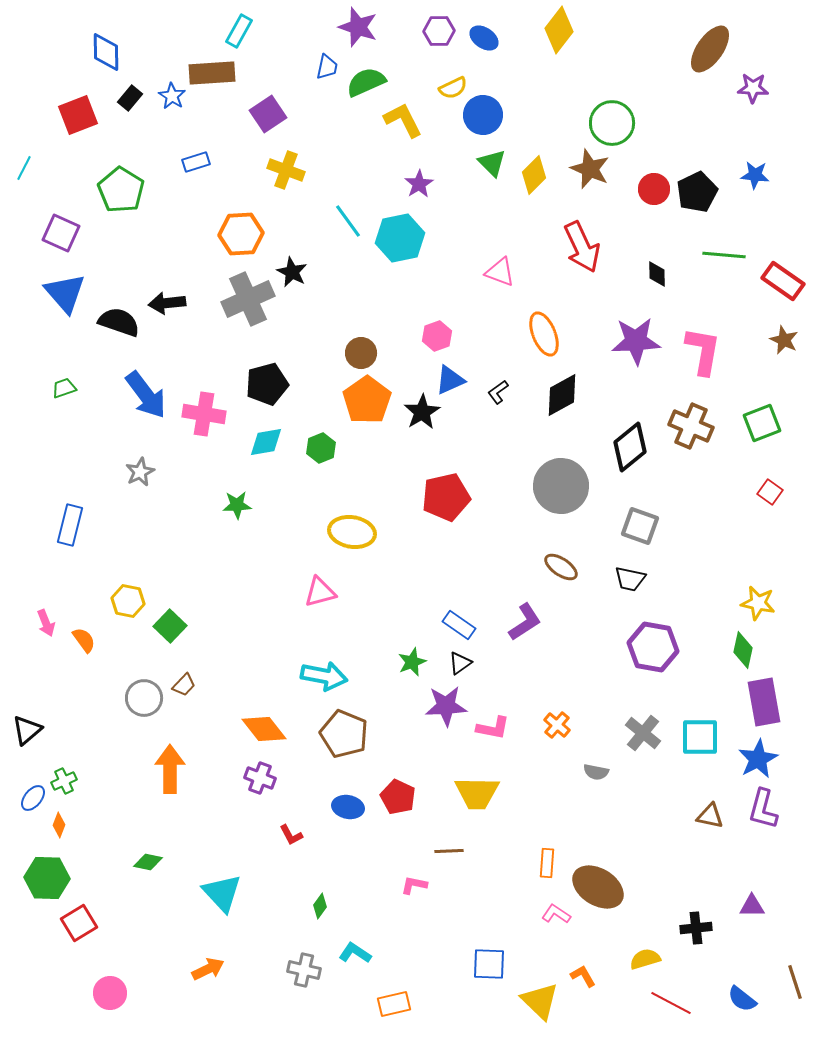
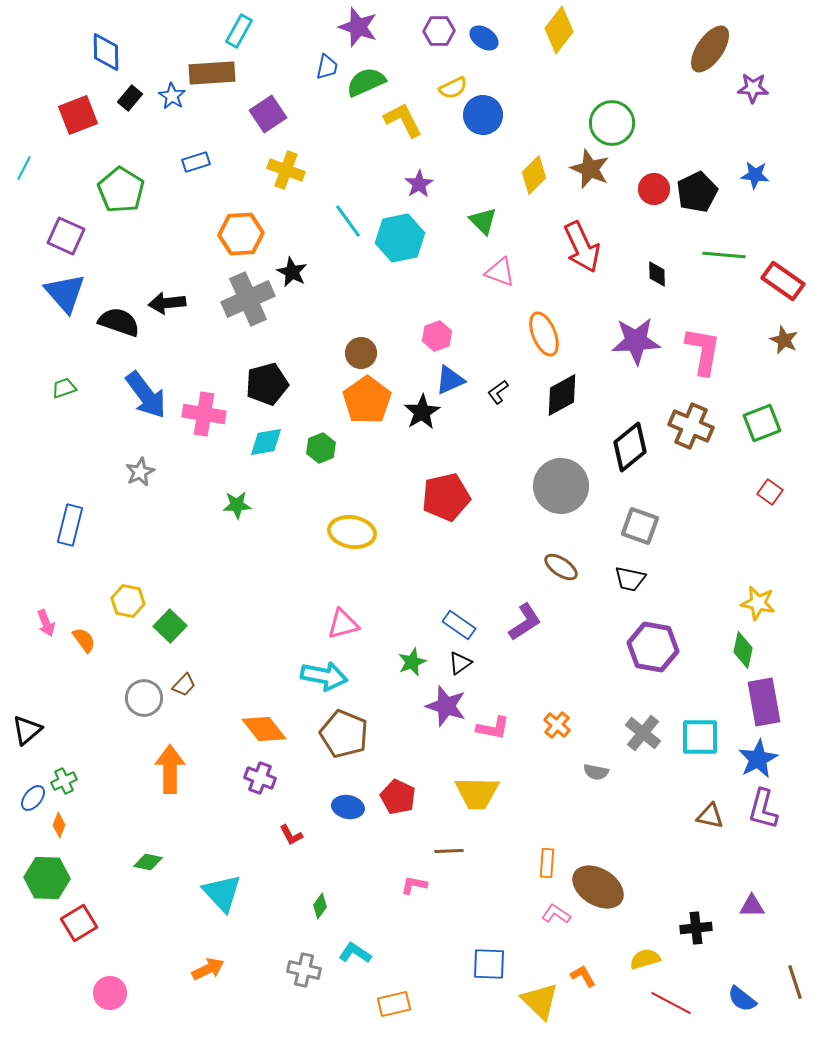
green triangle at (492, 163): moved 9 px left, 58 px down
purple square at (61, 233): moved 5 px right, 3 px down
pink triangle at (320, 592): moved 23 px right, 32 px down
purple star at (446, 706): rotated 21 degrees clockwise
